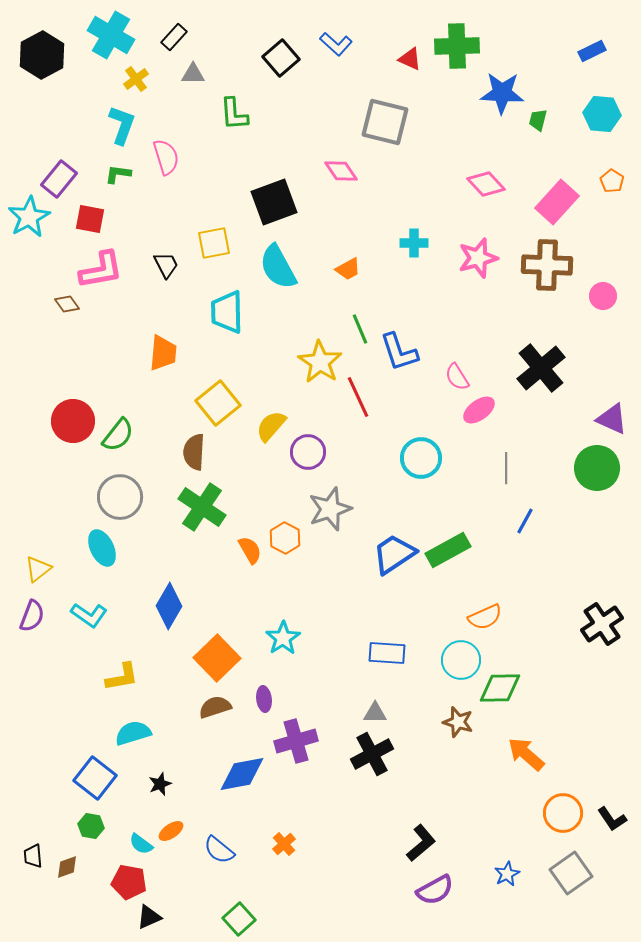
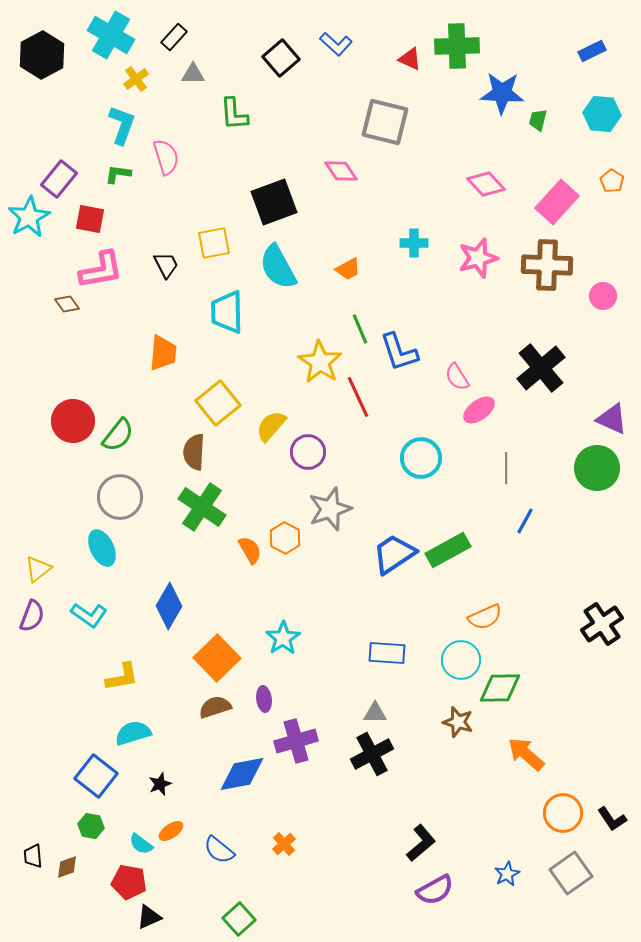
blue square at (95, 778): moved 1 px right, 2 px up
